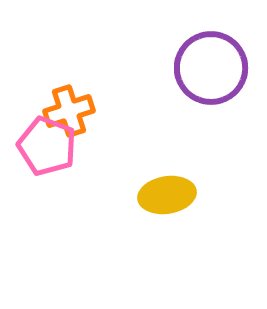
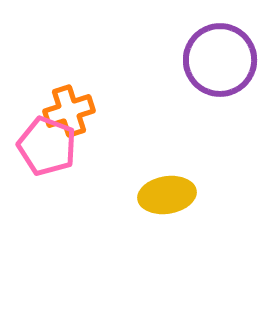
purple circle: moved 9 px right, 8 px up
